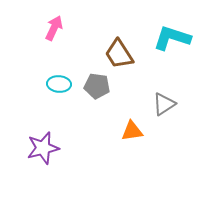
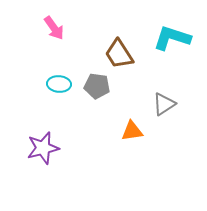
pink arrow: rotated 120 degrees clockwise
